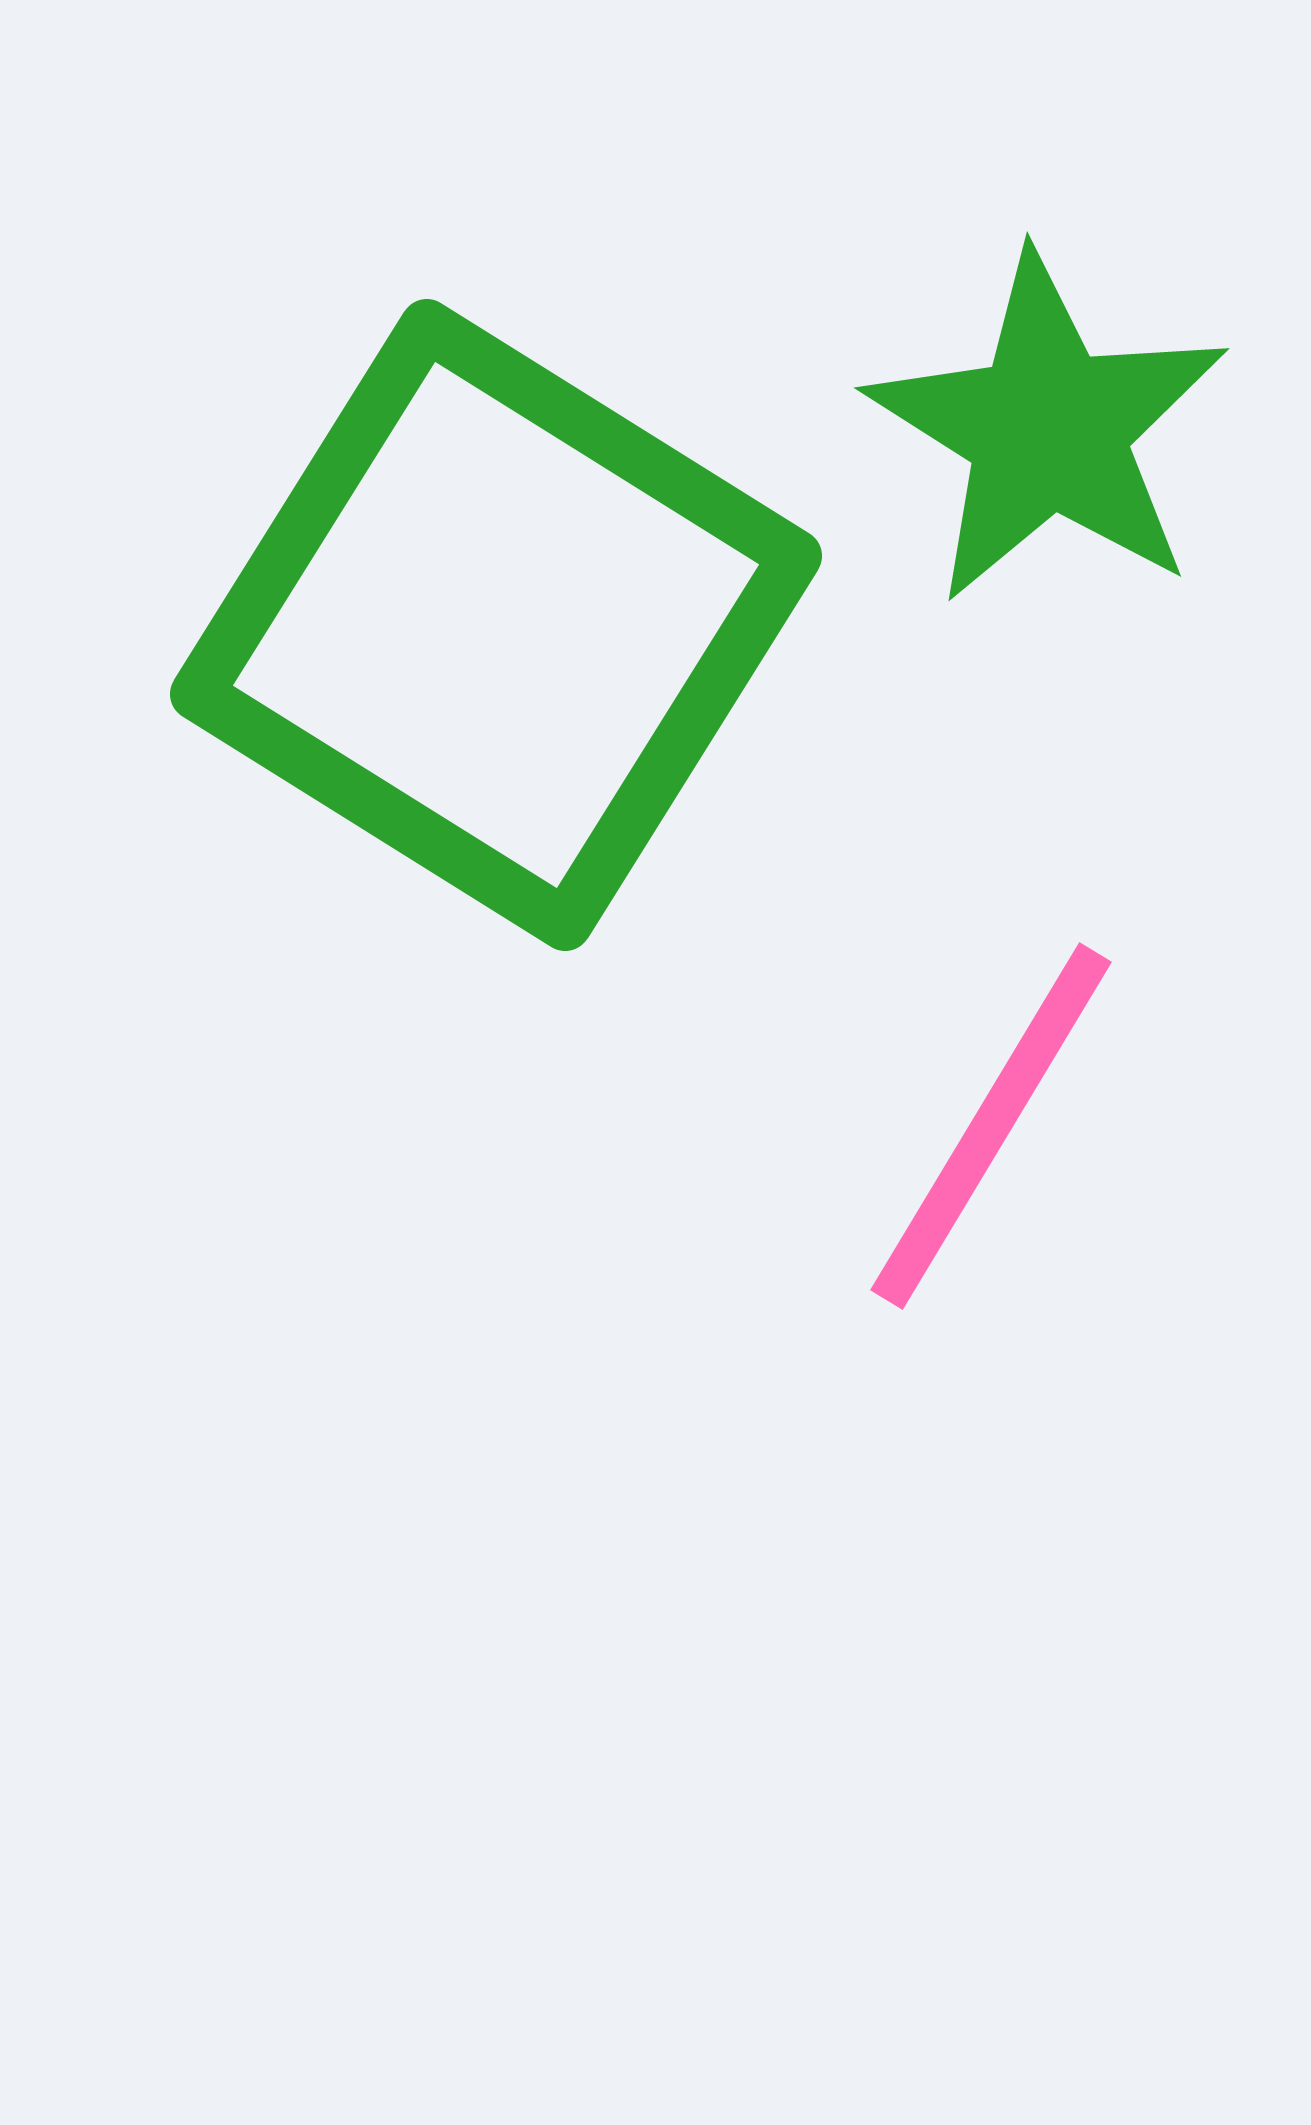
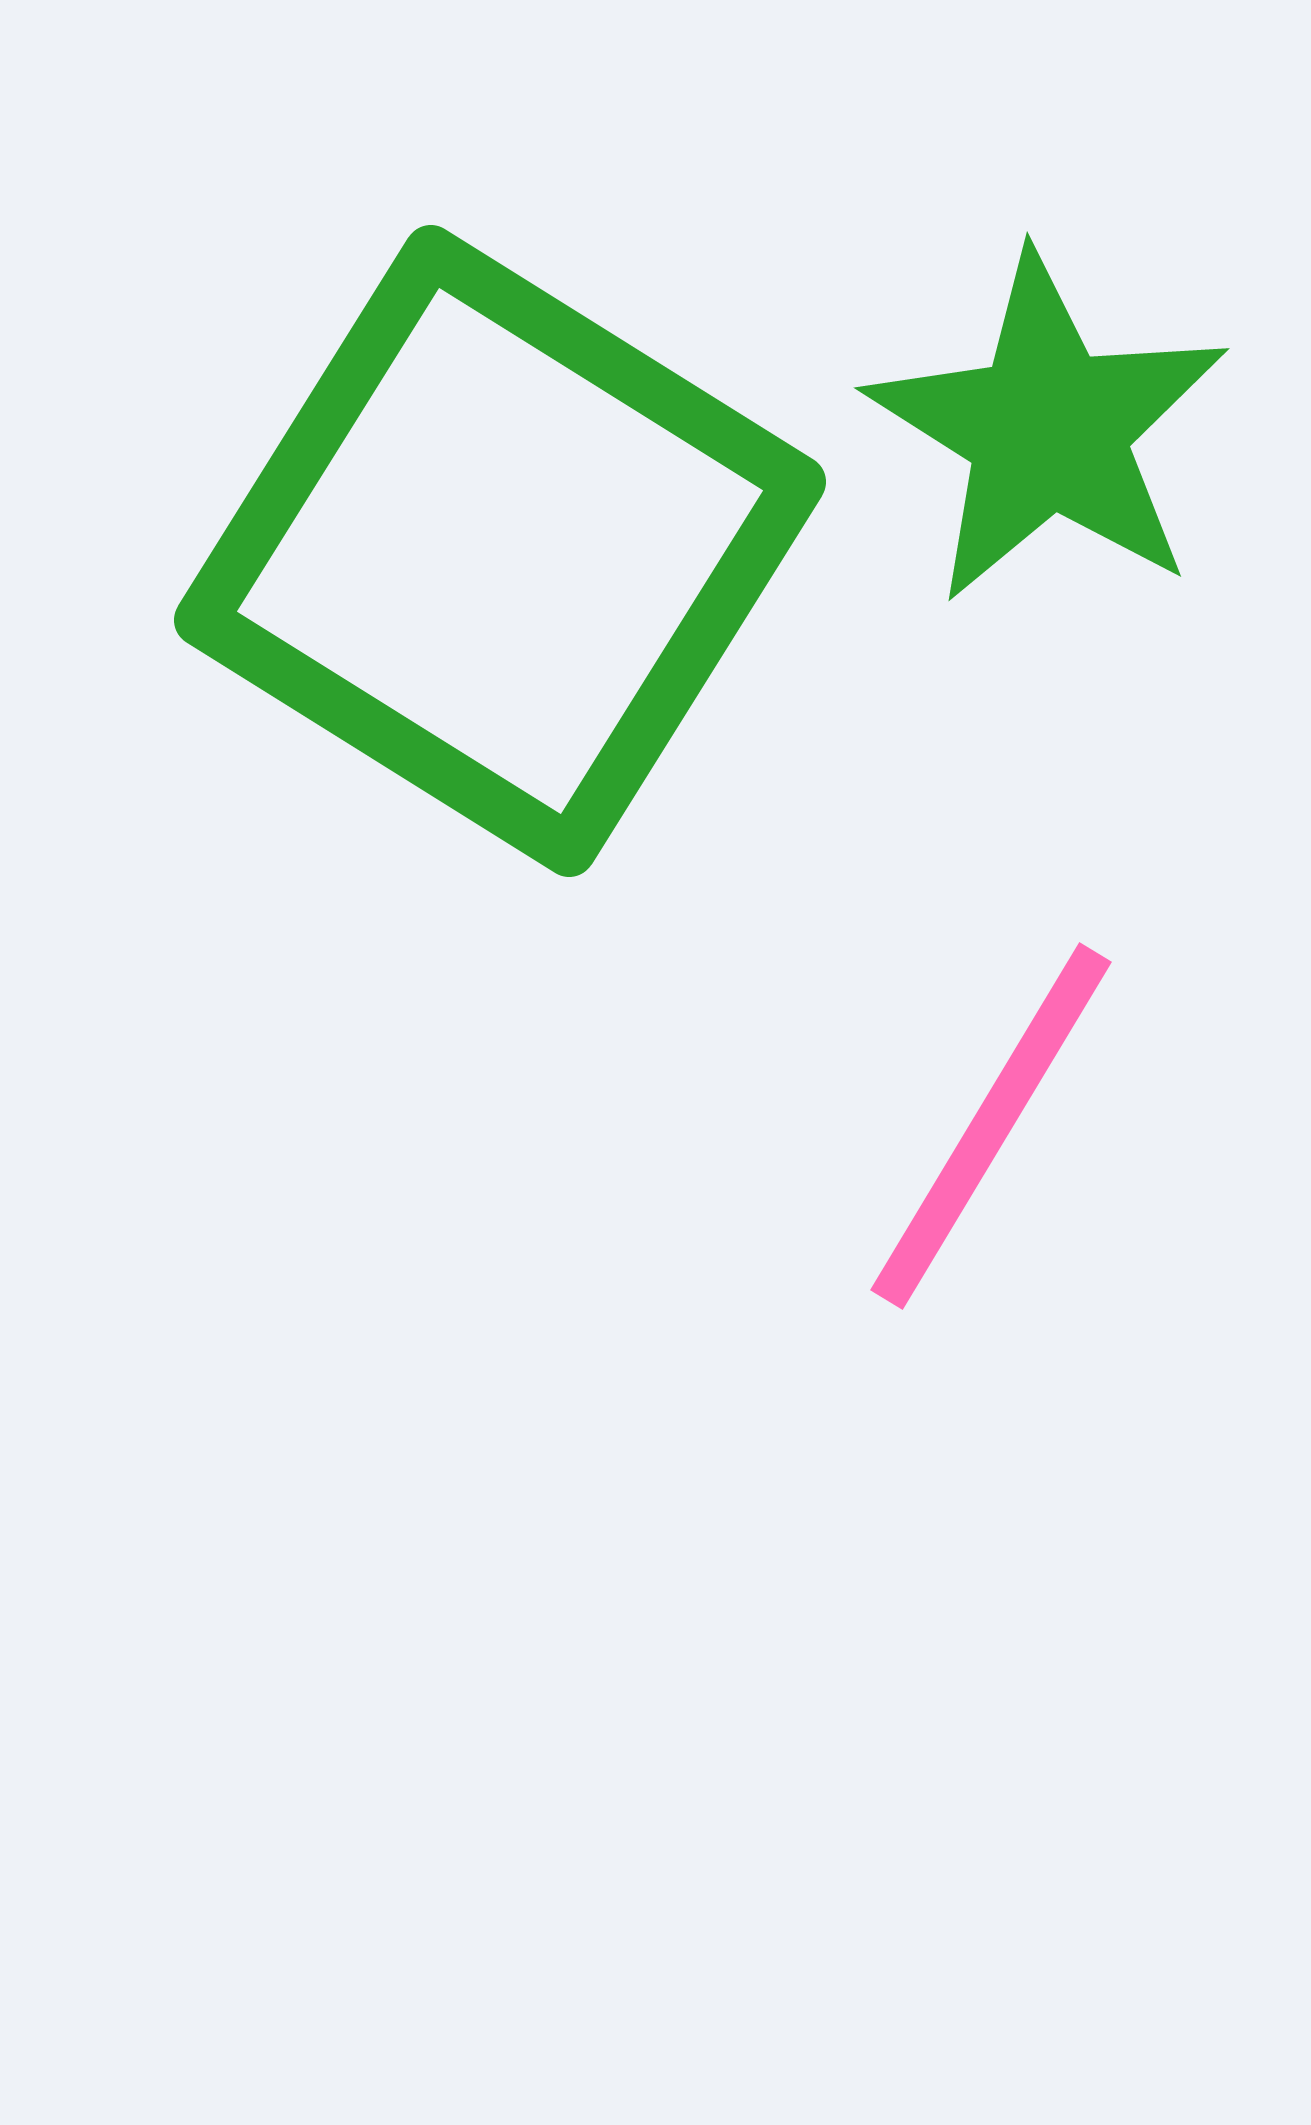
green square: moved 4 px right, 74 px up
